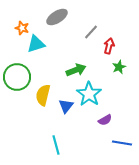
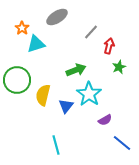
orange star: rotated 16 degrees clockwise
green circle: moved 3 px down
blue line: rotated 30 degrees clockwise
